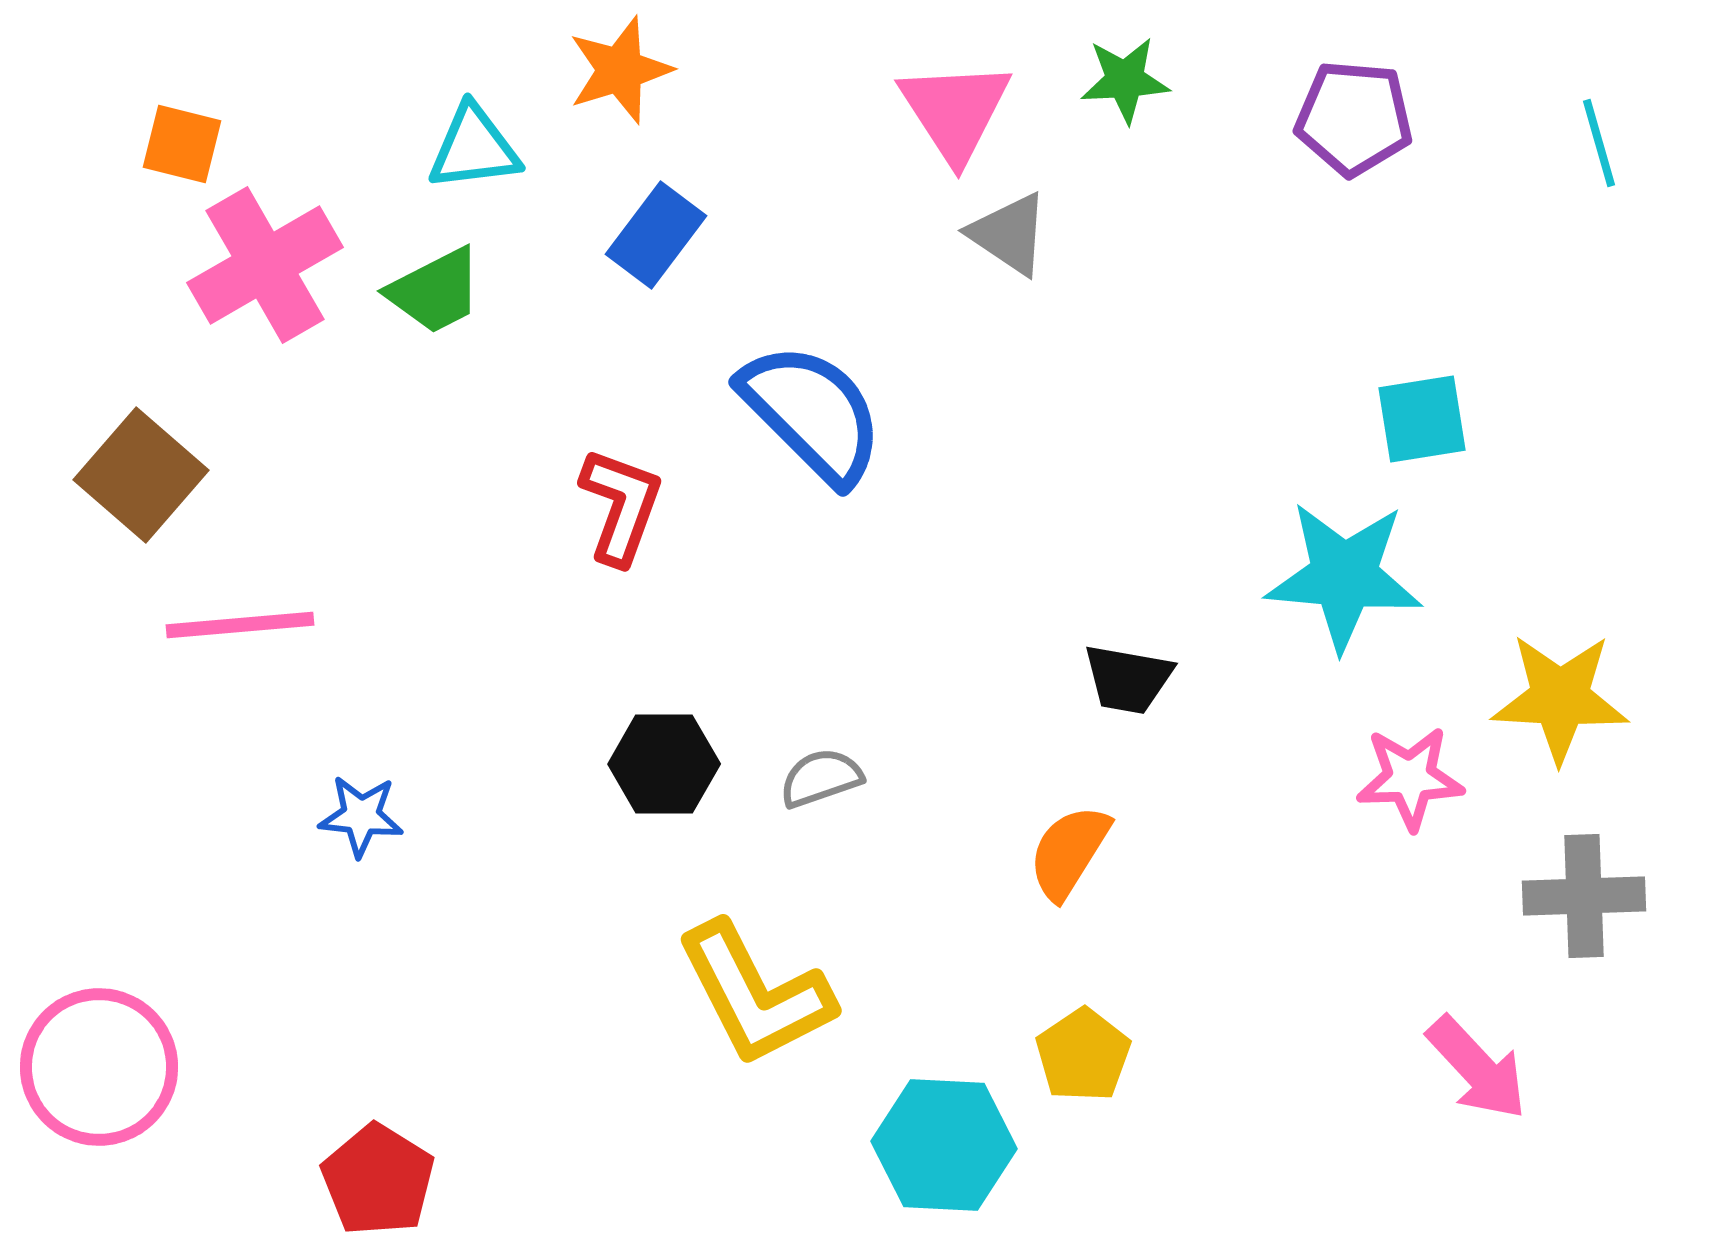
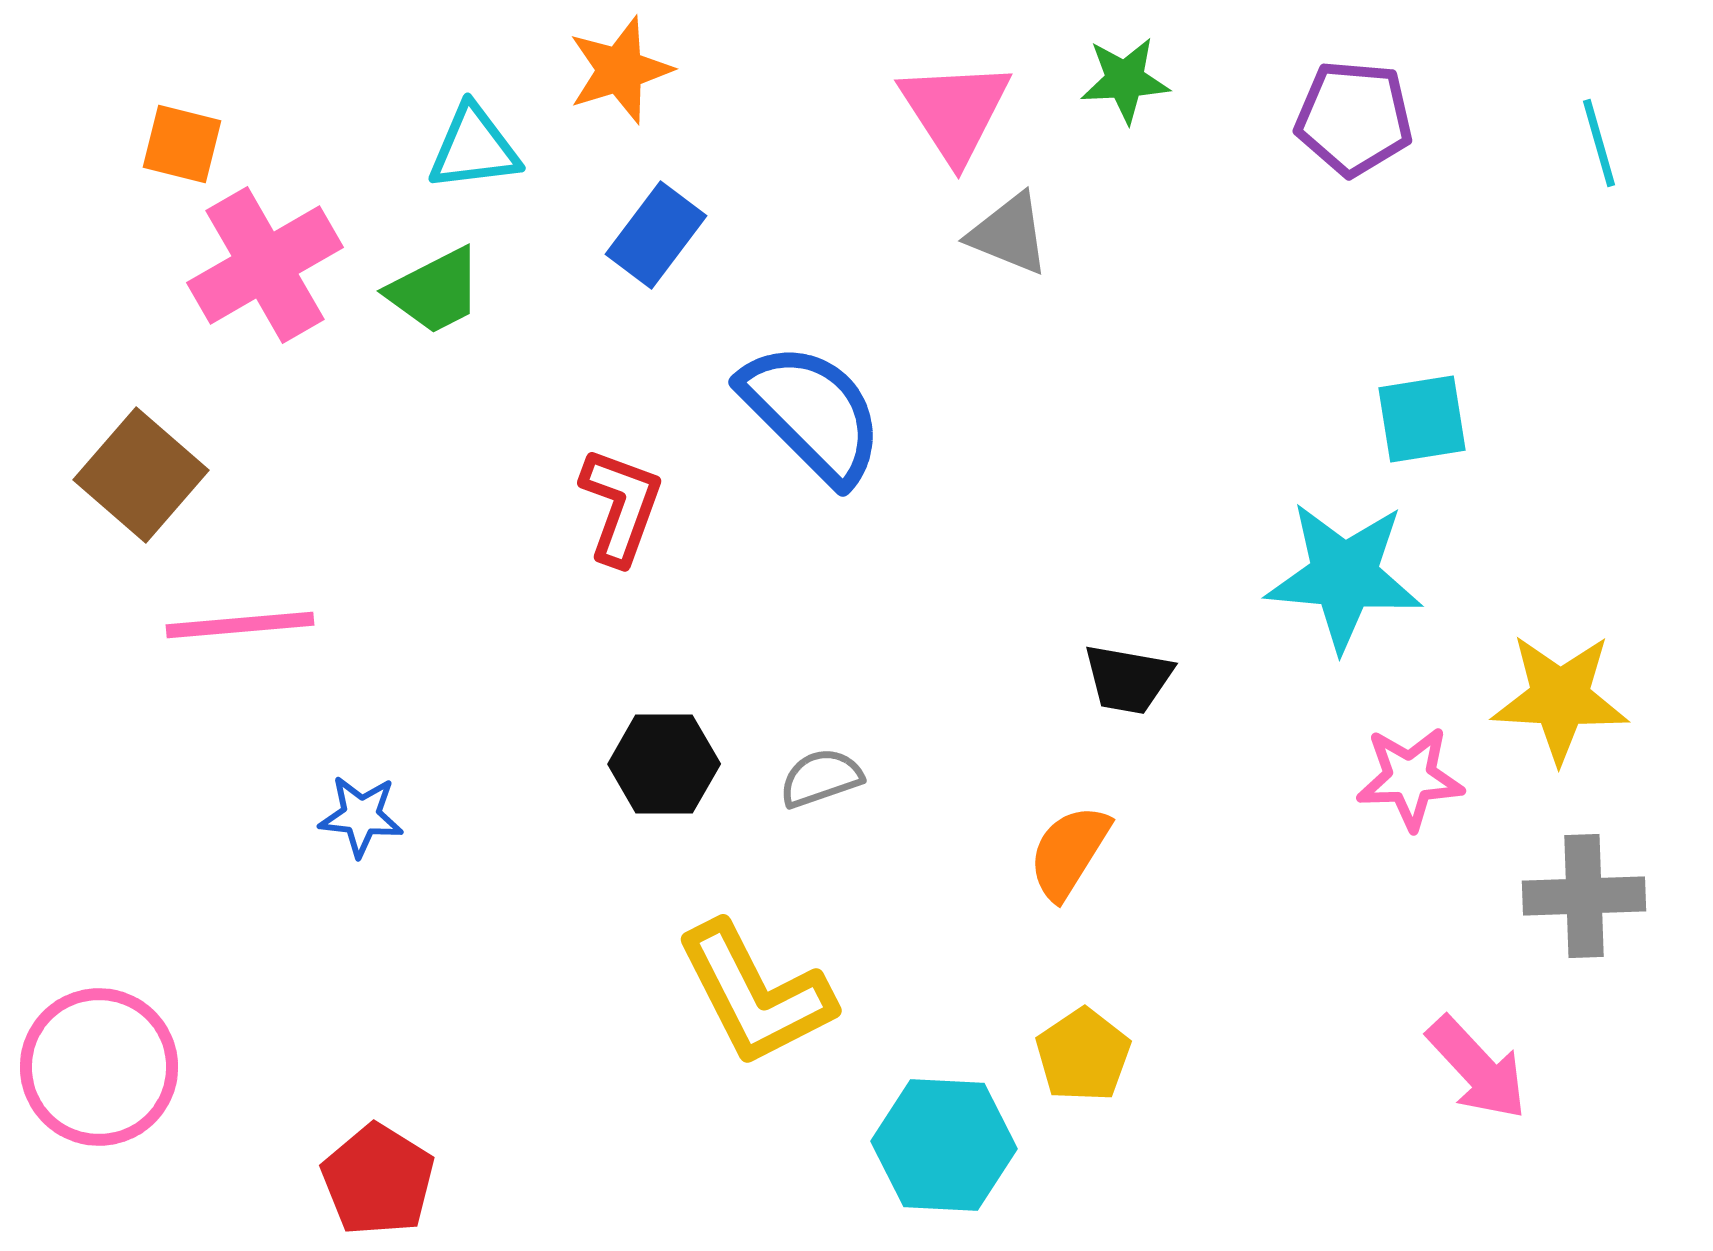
gray triangle: rotated 12 degrees counterclockwise
